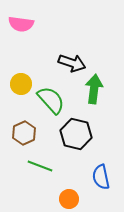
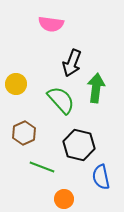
pink semicircle: moved 30 px right
black arrow: rotated 92 degrees clockwise
yellow circle: moved 5 px left
green arrow: moved 2 px right, 1 px up
green semicircle: moved 10 px right
black hexagon: moved 3 px right, 11 px down
green line: moved 2 px right, 1 px down
orange circle: moved 5 px left
